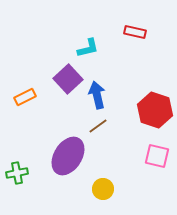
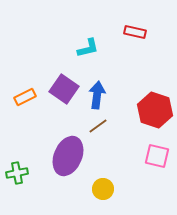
purple square: moved 4 px left, 10 px down; rotated 12 degrees counterclockwise
blue arrow: rotated 20 degrees clockwise
purple ellipse: rotated 9 degrees counterclockwise
